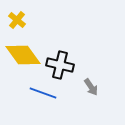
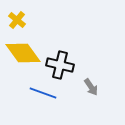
yellow diamond: moved 2 px up
